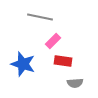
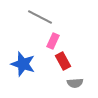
gray line: rotated 15 degrees clockwise
pink rectangle: rotated 21 degrees counterclockwise
red rectangle: rotated 54 degrees clockwise
